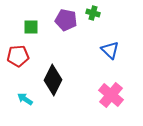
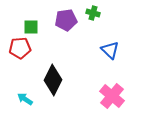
purple pentagon: rotated 20 degrees counterclockwise
red pentagon: moved 2 px right, 8 px up
pink cross: moved 1 px right, 1 px down
